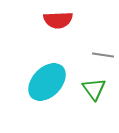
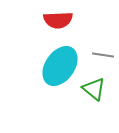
cyan ellipse: moved 13 px right, 16 px up; rotated 9 degrees counterclockwise
green triangle: rotated 15 degrees counterclockwise
